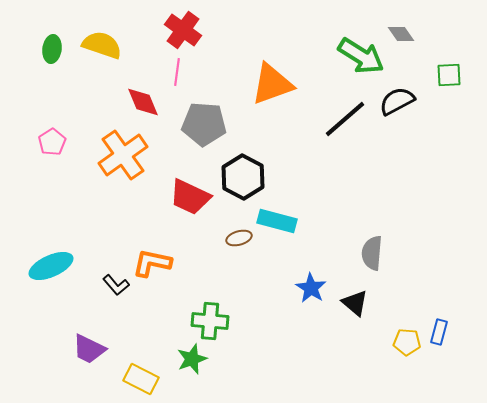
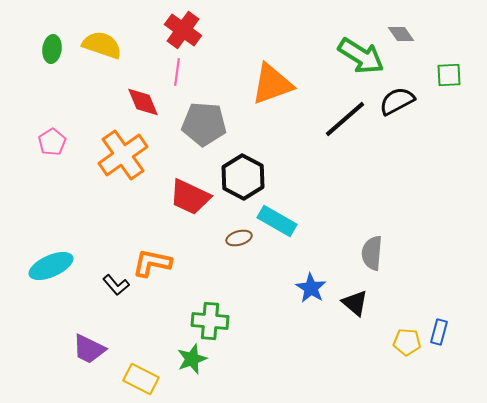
cyan rectangle: rotated 15 degrees clockwise
